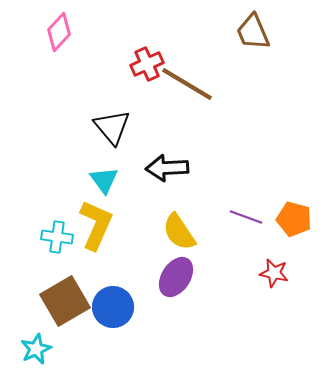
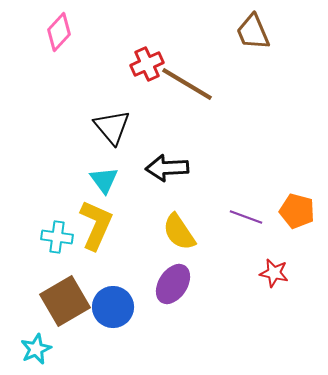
orange pentagon: moved 3 px right, 8 px up
purple ellipse: moved 3 px left, 7 px down
